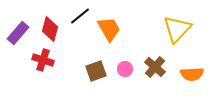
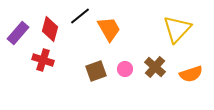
orange semicircle: moved 1 px left; rotated 15 degrees counterclockwise
